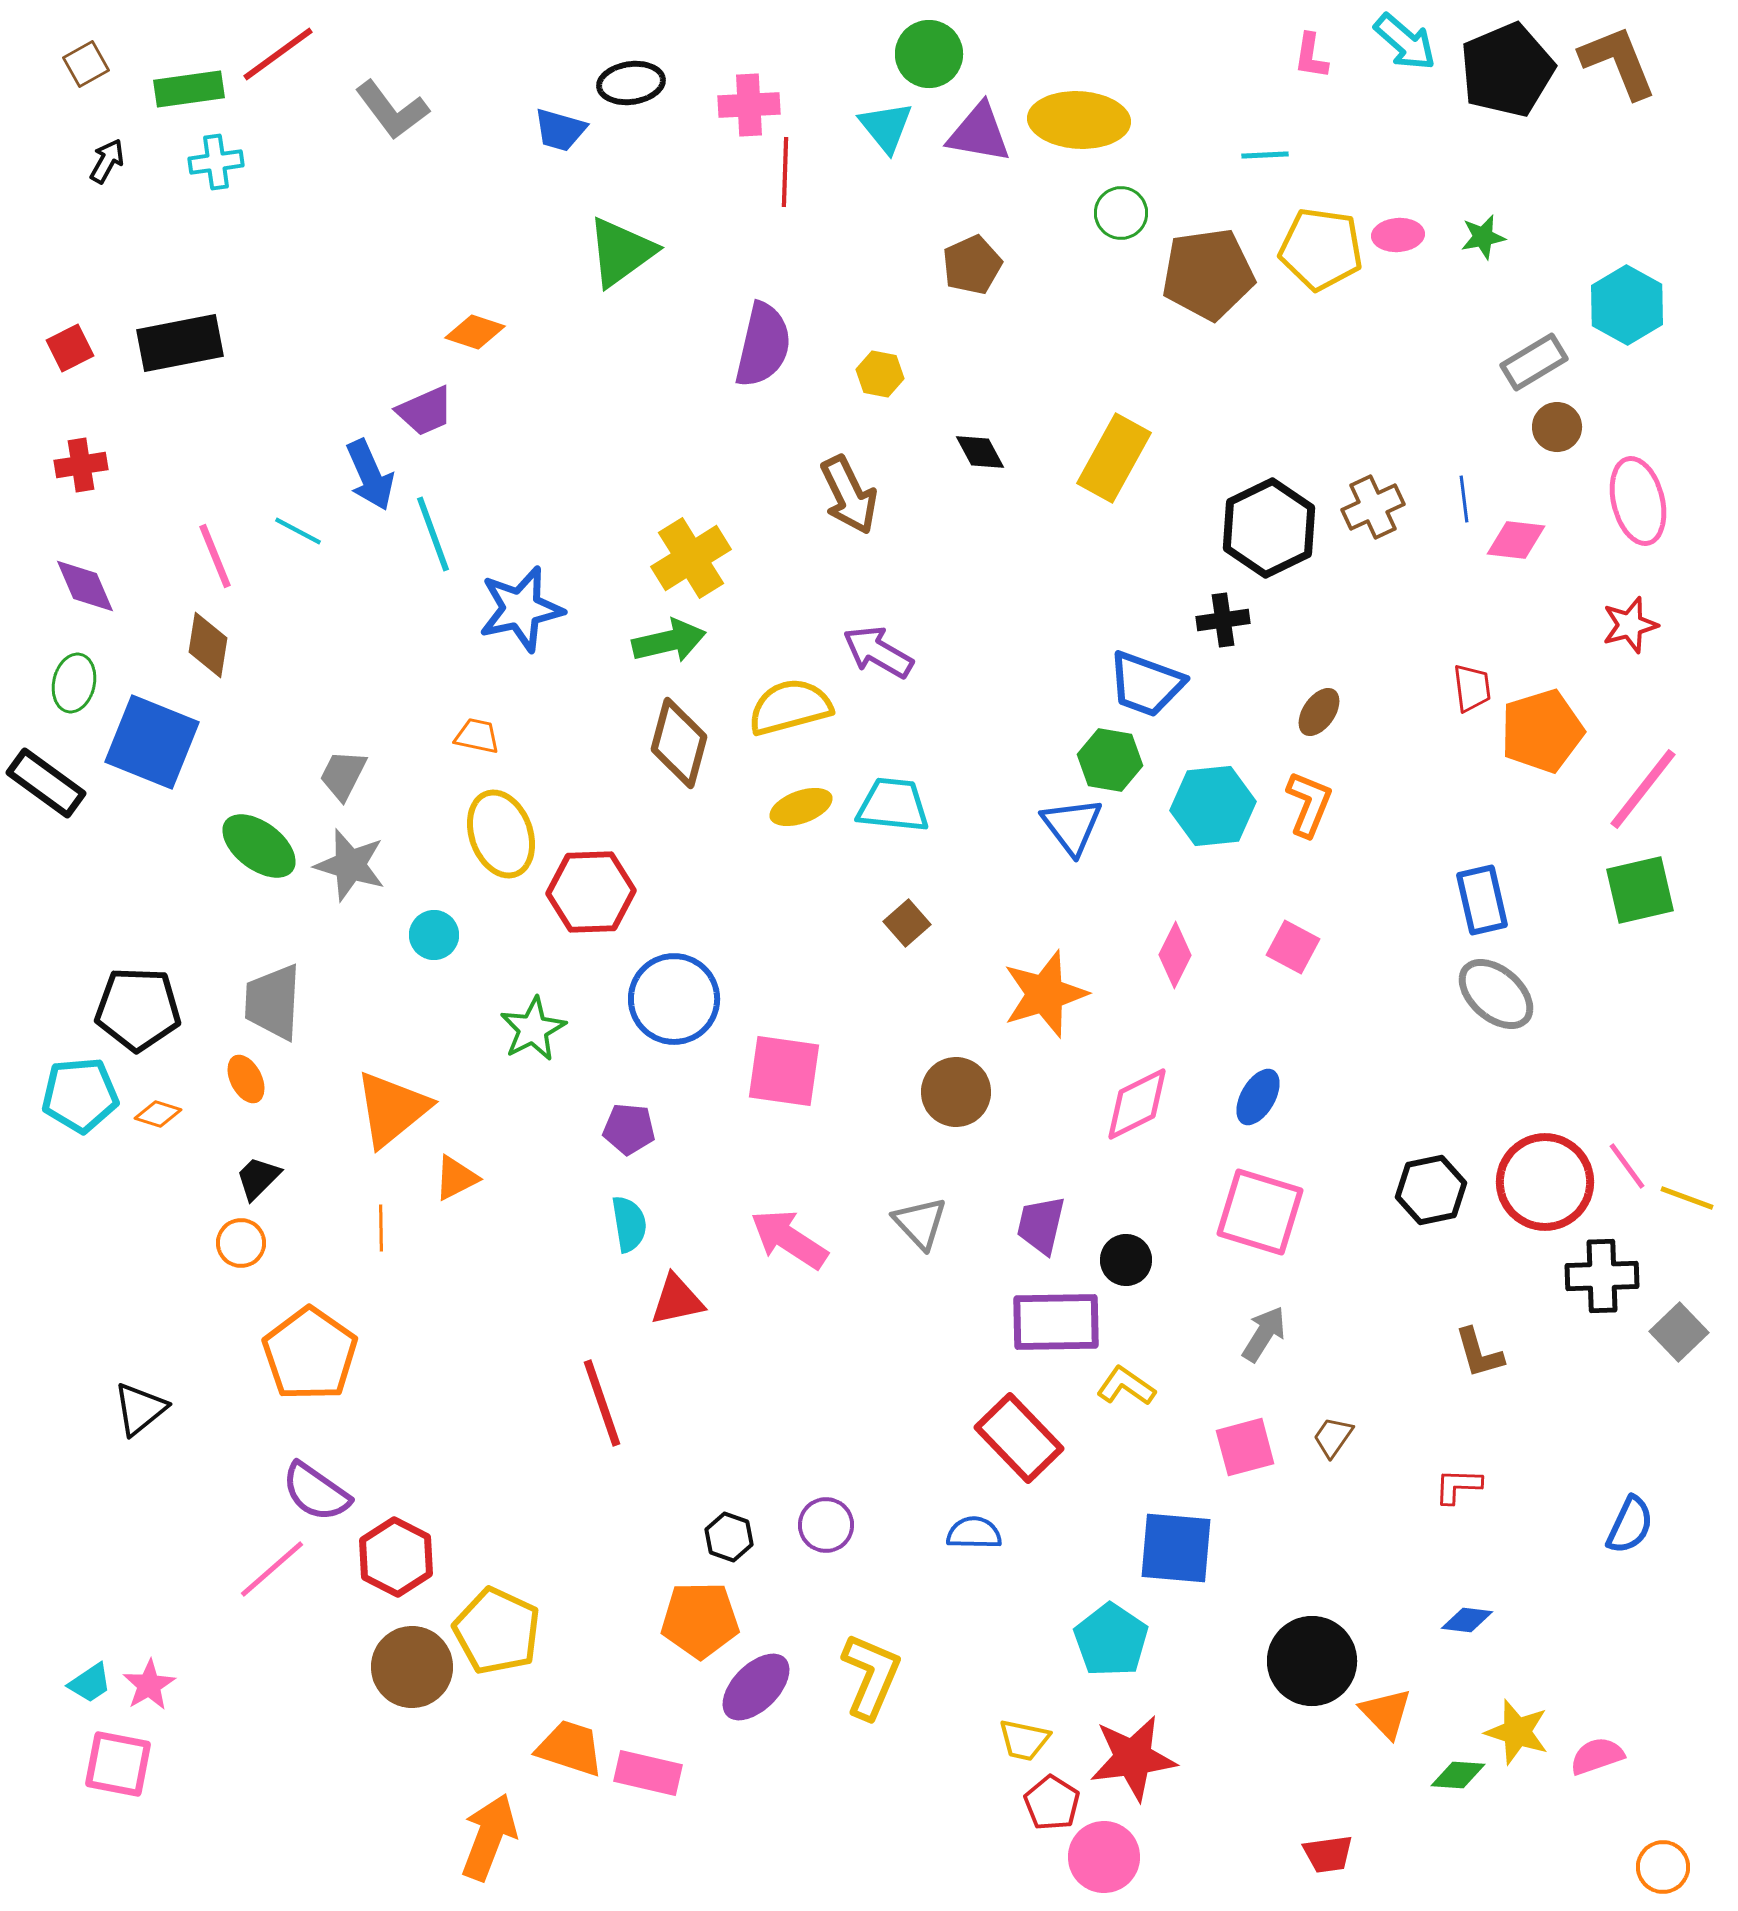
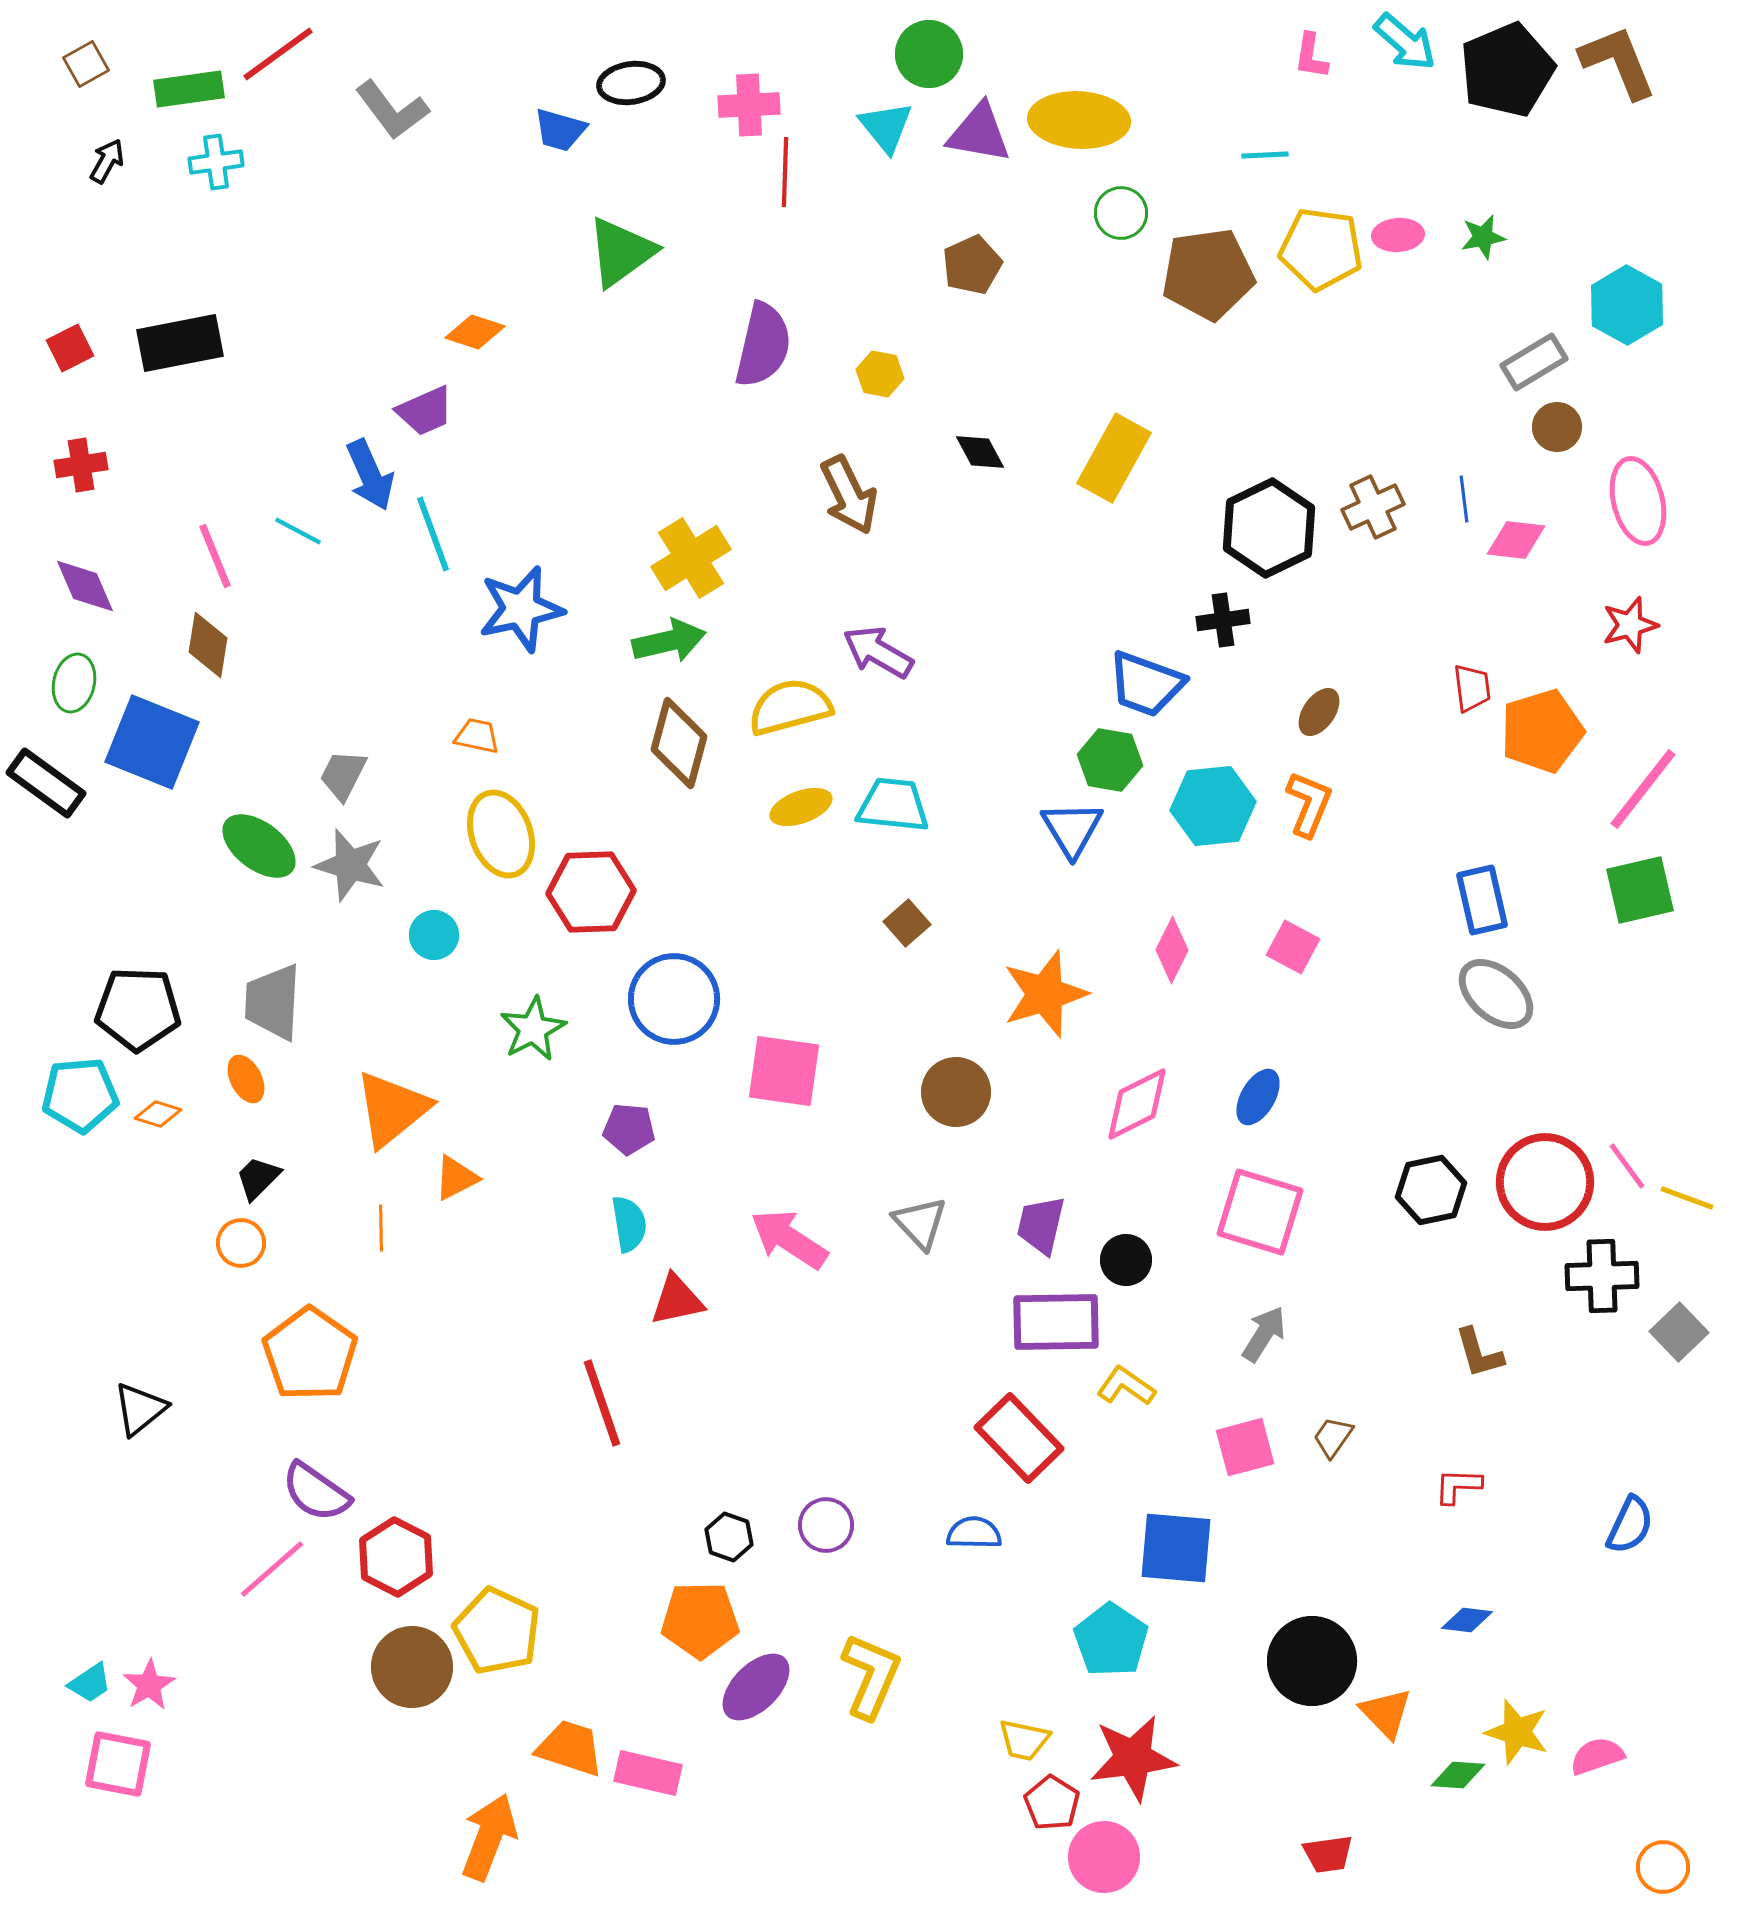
blue triangle at (1072, 826): moved 3 px down; rotated 6 degrees clockwise
pink diamond at (1175, 955): moved 3 px left, 5 px up
